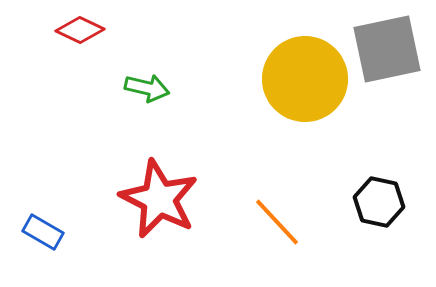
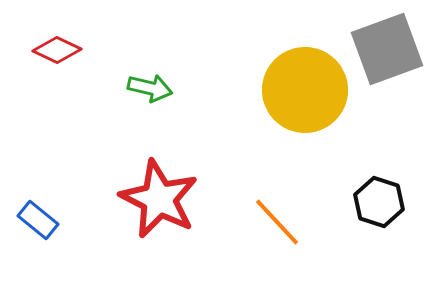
red diamond: moved 23 px left, 20 px down
gray square: rotated 8 degrees counterclockwise
yellow circle: moved 11 px down
green arrow: moved 3 px right
black hexagon: rotated 6 degrees clockwise
blue rectangle: moved 5 px left, 12 px up; rotated 9 degrees clockwise
